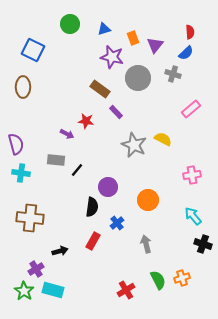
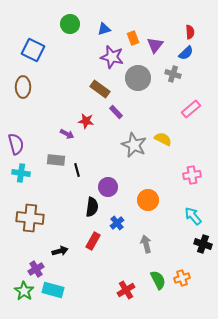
black line: rotated 56 degrees counterclockwise
